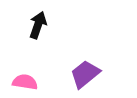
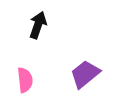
pink semicircle: moved 2 px up; rotated 75 degrees clockwise
